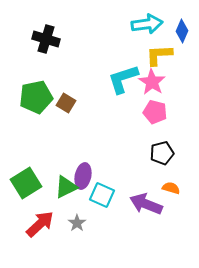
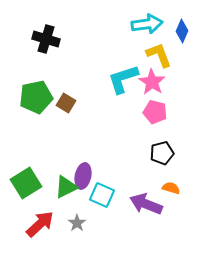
yellow L-shape: rotated 72 degrees clockwise
